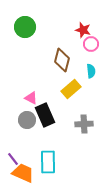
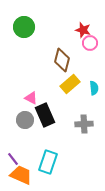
green circle: moved 1 px left
pink circle: moved 1 px left, 1 px up
cyan semicircle: moved 3 px right, 17 px down
yellow rectangle: moved 1 px left, 5 px up
gray circle: moved 2 px left
cyan rectangle: rotated 20 degrees clockwise
orange trapezoid: moved 2 px left, 2 px down
